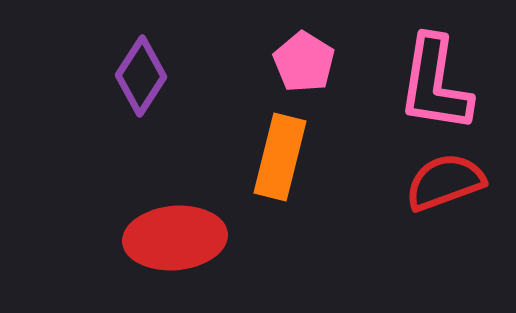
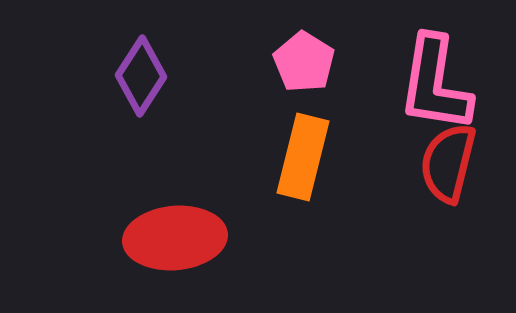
orange rectangle: moved 23 px right
red semicircle: moved 3 px right, 19 px up; rotated 56 degrees counterclockwise
